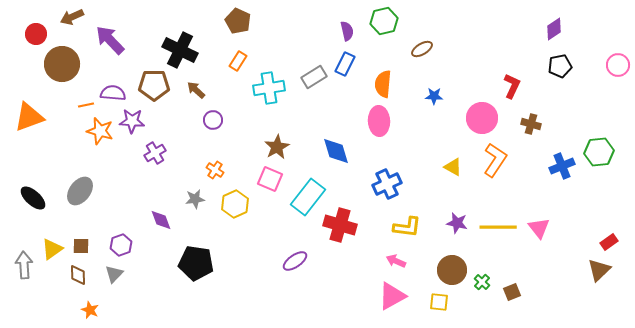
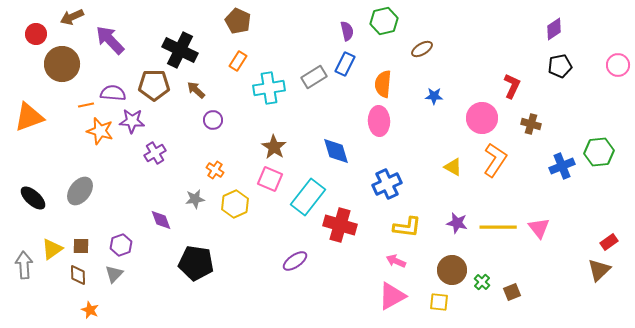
brown star at (277, 147): moved 3 px left; rotated 10 degrees counterclockwise
